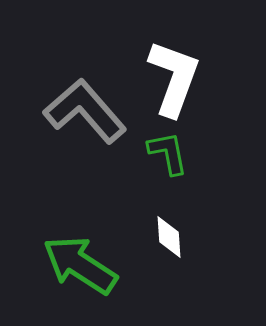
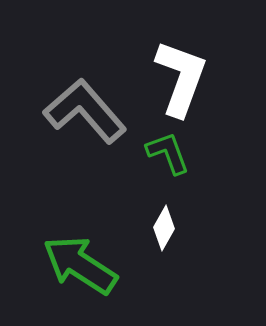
white L-shape: moved 7 px right
green L-shape: rotated 9 degrees counterclockwise
white diamond: moved 5 px left, 9 px up; rotated 33 degrees clockwise
